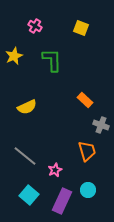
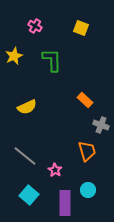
pink star: rotated 16 degrees counterclockwise
purple rectangle: moved 3 px right, 2 px down; rotated 25 degrees counterclockwise
